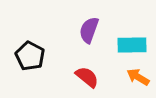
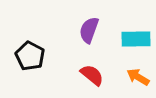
cyan rectangle: moved 4 px right, 6 px up
red semicircle: moved 5 px right, 2 px up
